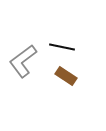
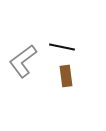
brown rectangle: rotated 50 degrees clockwise
